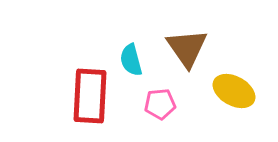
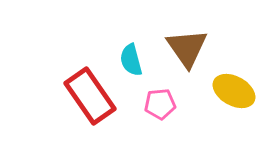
red rectangle: rotated 38 degrees counterclockwise
